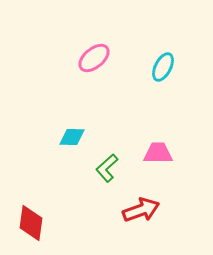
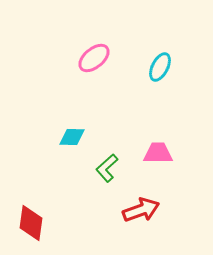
cyan ellipse: moved 3 px left
